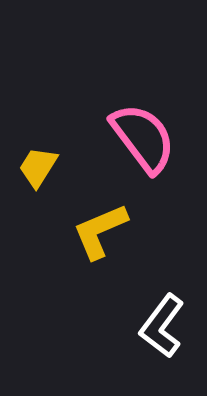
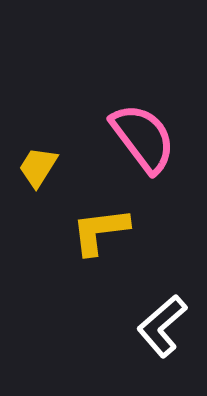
yellow L-shape: rotated 16 degrees clockwise
white L-shape: rotated 12 degrees clockwise
